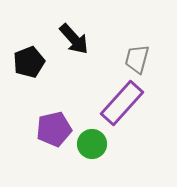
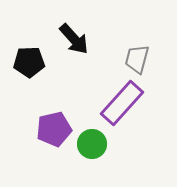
black pentagon: rotated 20 degrees clockwise
